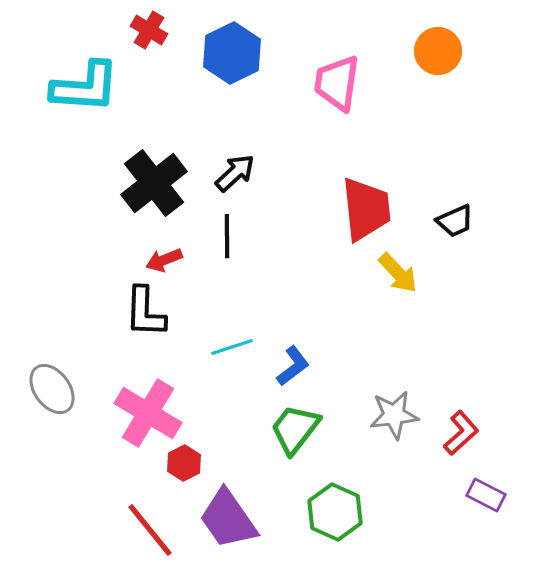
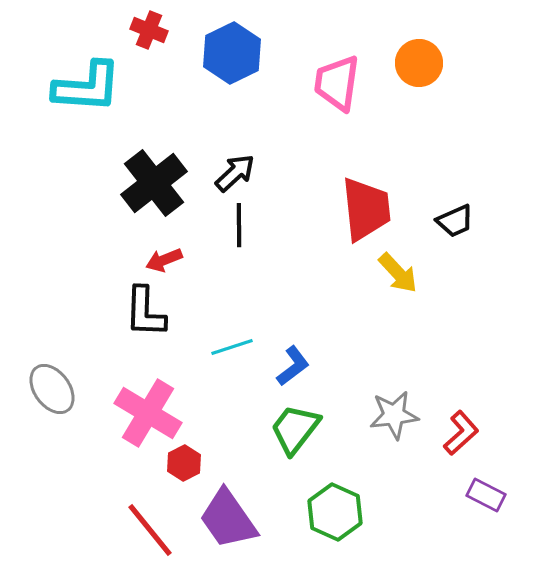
red cross: rotated 9 degrees counterclockwise
orange circle: moved 19 px left, 12 px down
cyan L-shape: moved 2 px right
black line: moved 12 px right, 11 px up
